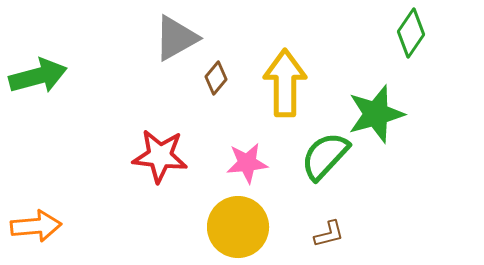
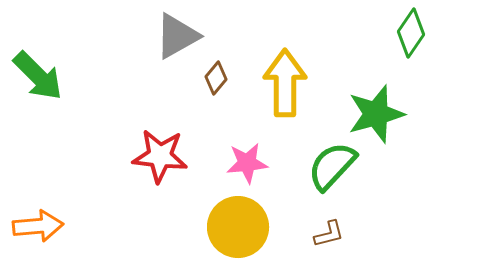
gray triangle: moved 1 px right, 2 px up
green arrow: rotated 60 degrees clockwise
green semicircle: moved 7 px right, 10 px down
orange arrow: moved 2 px right
